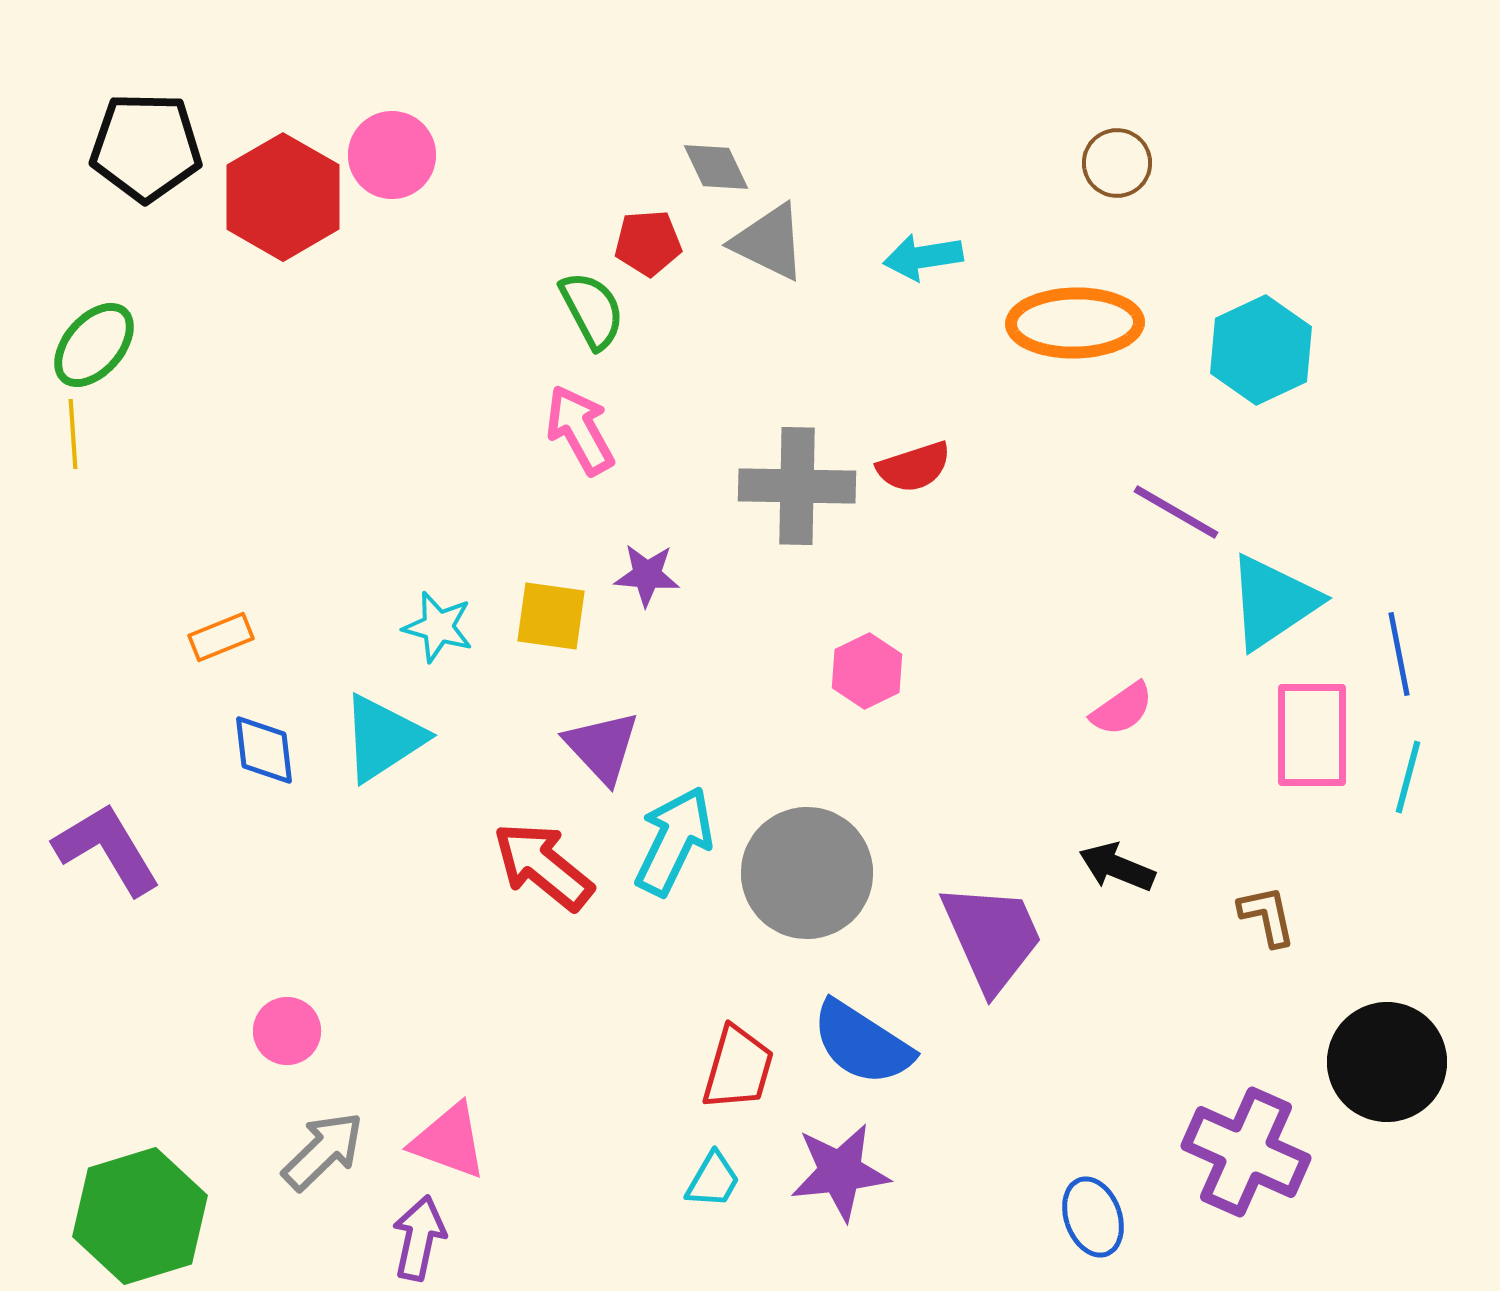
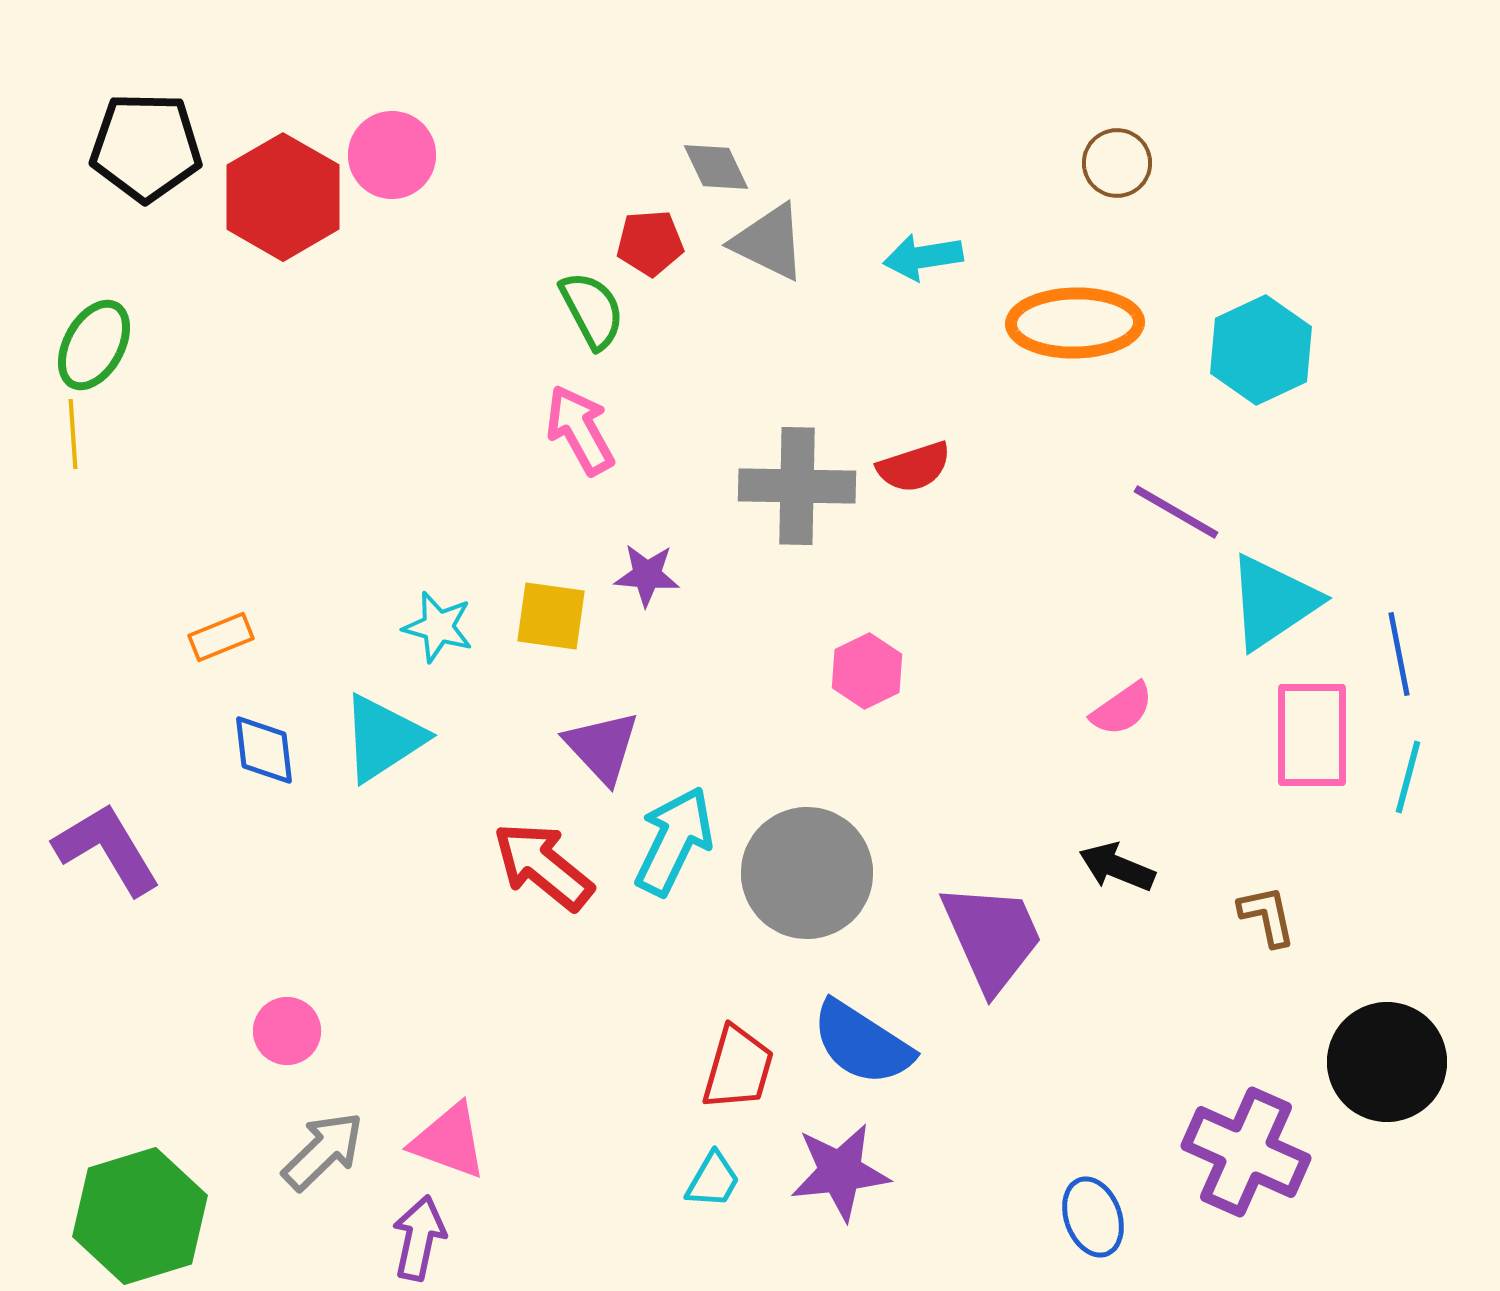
red pentagon at (648, 243): moved 2 px right
green ellipse at (94, 345): rotated 12 degrees counterclockwise
